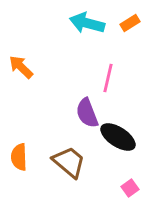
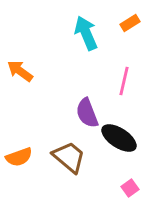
cyan arrow: moved 1 px left, 10 px down; rotated 52 degrees clockwise
orange arrow: moved 1 px left, 4 px down; rotated 8 degrees counterclockwise
pink line: moved 16 px right, 3 px down
black ellipse: moved 1 px right, 1 px down
orange semicircle: rotated 108 degrees counterclockwise
brown trapezoid: moved 5 px up
